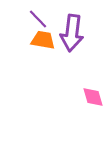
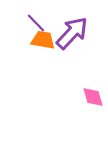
purple line: moved 2 px left, 4 px down
purple arrow: rotated 144 degrees counterclockwise
